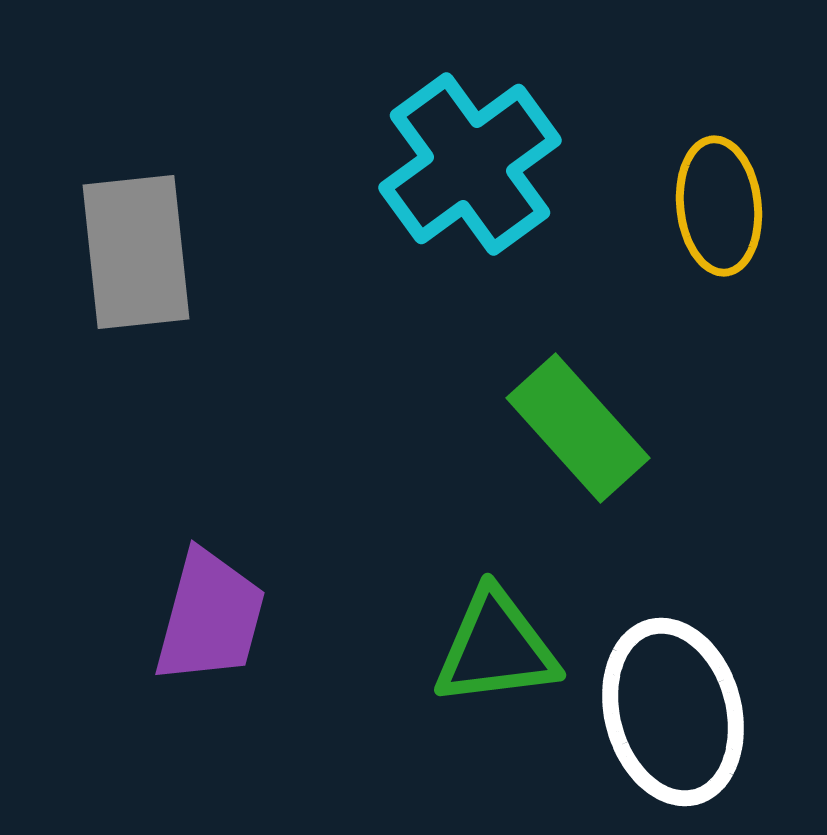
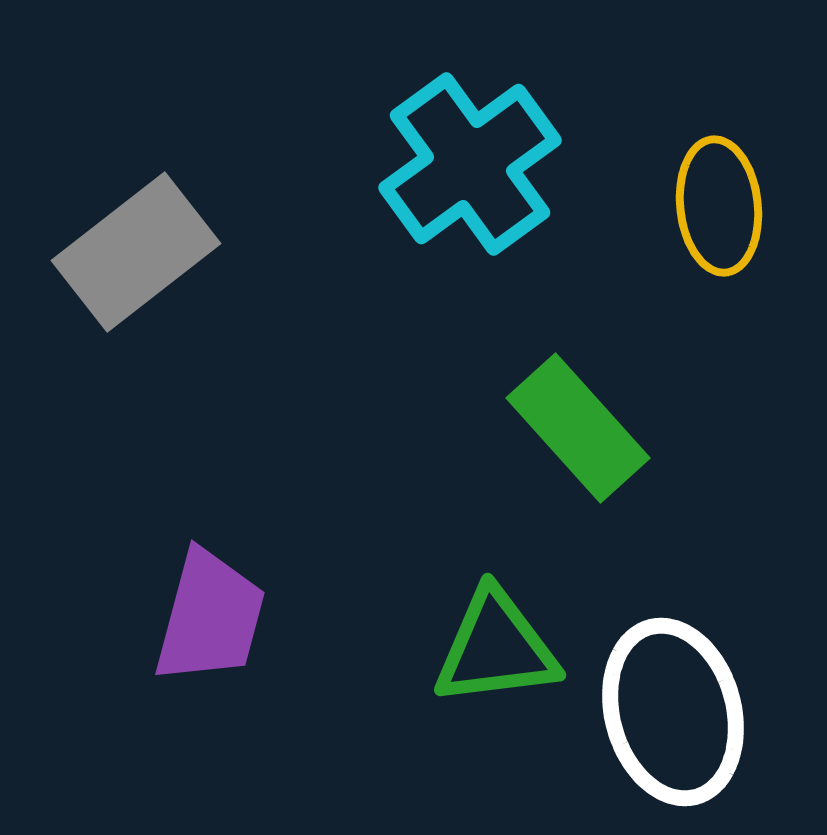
gray rectangle: rotated 58 degrees clockwise
